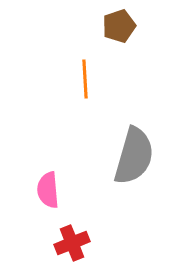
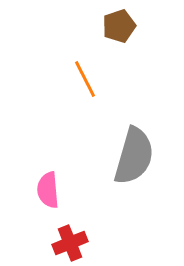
orange line: rotated 24 degrees counterclockwise
red cross: moved 2 px left
